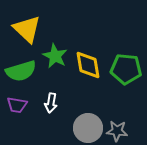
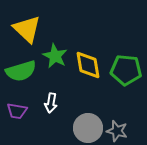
green pentagon: moved 1 px down
purple trapezoid: moved 6 px down
gray star: rotated 10 degrees clockwise
